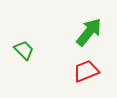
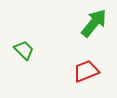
green arrow: moved 5 px right, 9 px up
